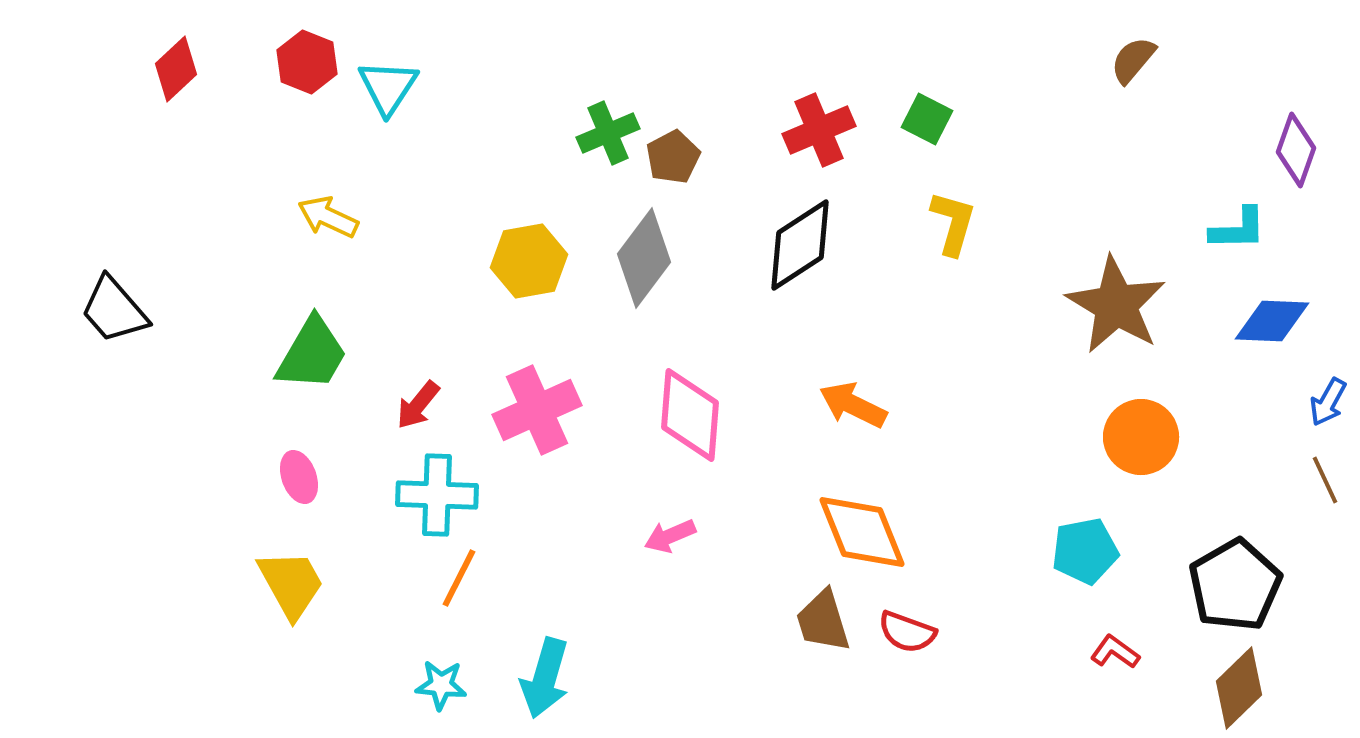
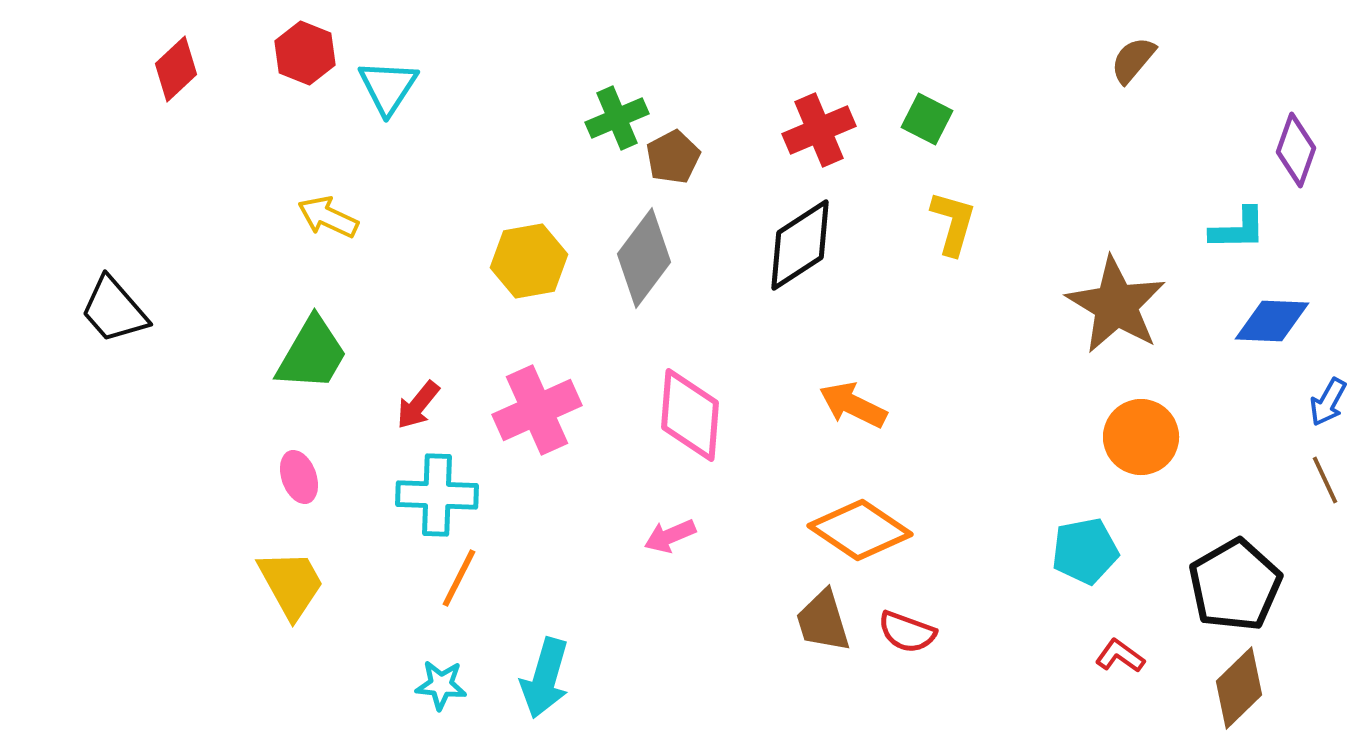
red hexagon: moved 2 px left, 9 px up
green cross: moved 9 px right, 15 px up
orange diamond: moved 2 px left, 2 px up; rotated 34 degrees counterclockwise
red L-shape: moved 5 px right, 4 px down
